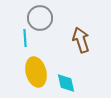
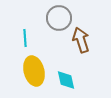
gray circle: moved 19 px right
yellow ellipse: moved 2 px left, 1 px up
cyan diamond: moved 3 px up
